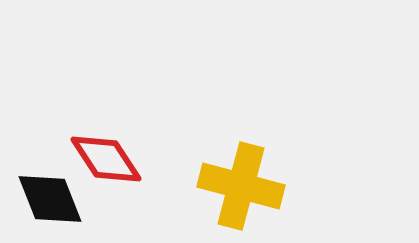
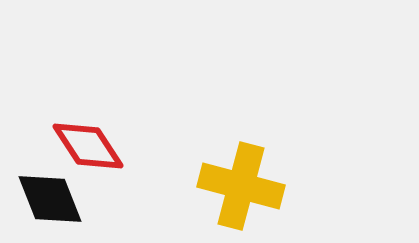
red diamond: moved 18 px left, 13 px up
